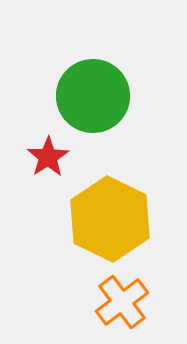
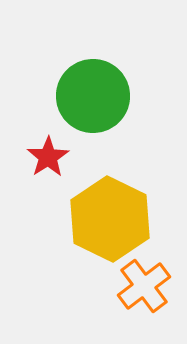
orange cross: moved 22 px right, 16 px up
